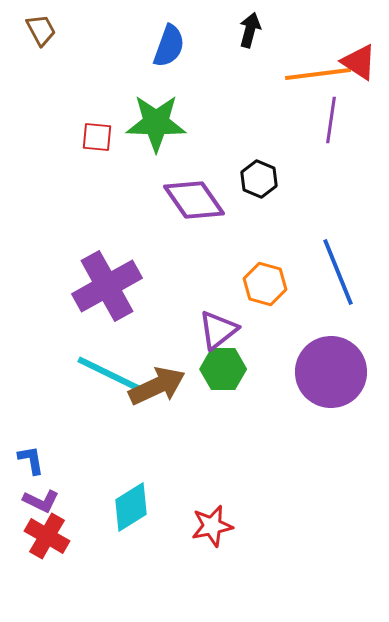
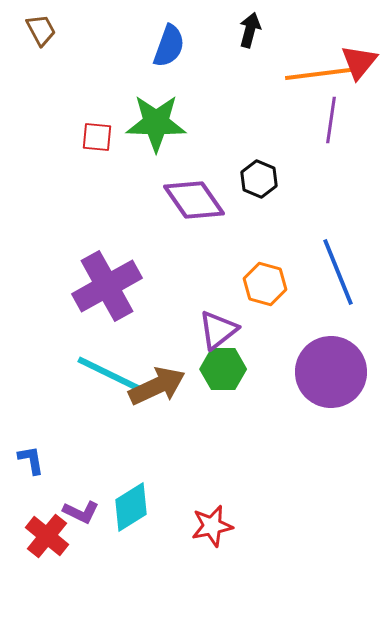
red triangle: rotated 36 degrees clockwise
purple L-shape: moved 40 px right, 11 px down
red cross: rotated 9 degrees clockwise
